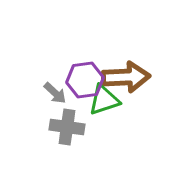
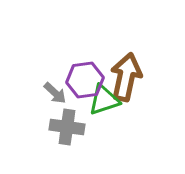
brown arrow: rotated 75 degrees counterclockwise
